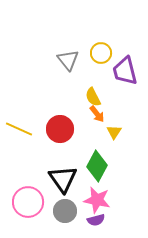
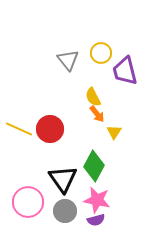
red circle: moved 10 px left
green diamond: moved 3 px left
